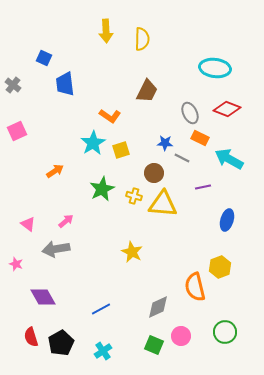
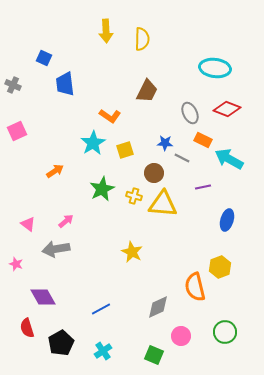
gray cross: rotated 14 degrees counterclockwise
orange rectangle: moved 3 px right, 2 px down
yellow square: moved 4 px right
red semicircle: moved 4 px left, 9 px up
green square: moved 10 px down
